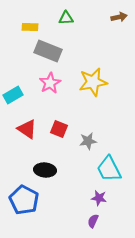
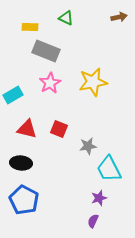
green triangle: rotated 28 degrees clockwise
gray rectangle: moved 2 px left
red triangle: rotated 20 degrees counterclockwise
gray star: moved 5 px down
black ellipse: moved 24 px left, 7 px up
purple star: rotated 28 degrees counterclockwise
